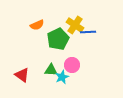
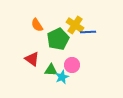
orange semicircle: rotated 80 degrees clockwise
red triangle: moved 10 px right, 16 px up
